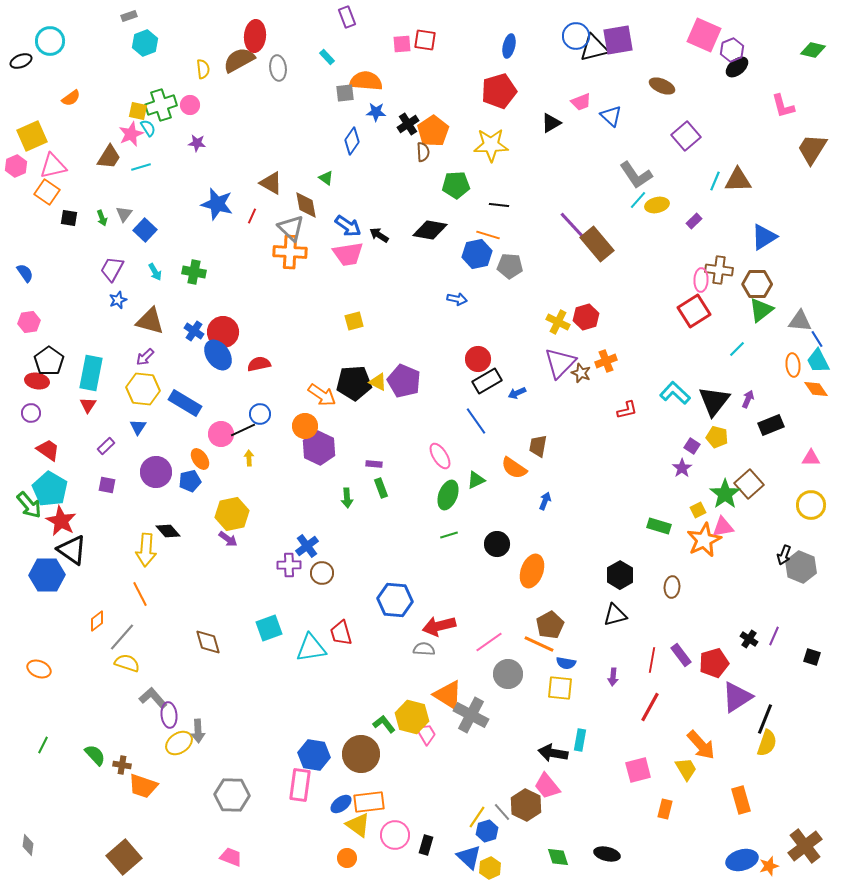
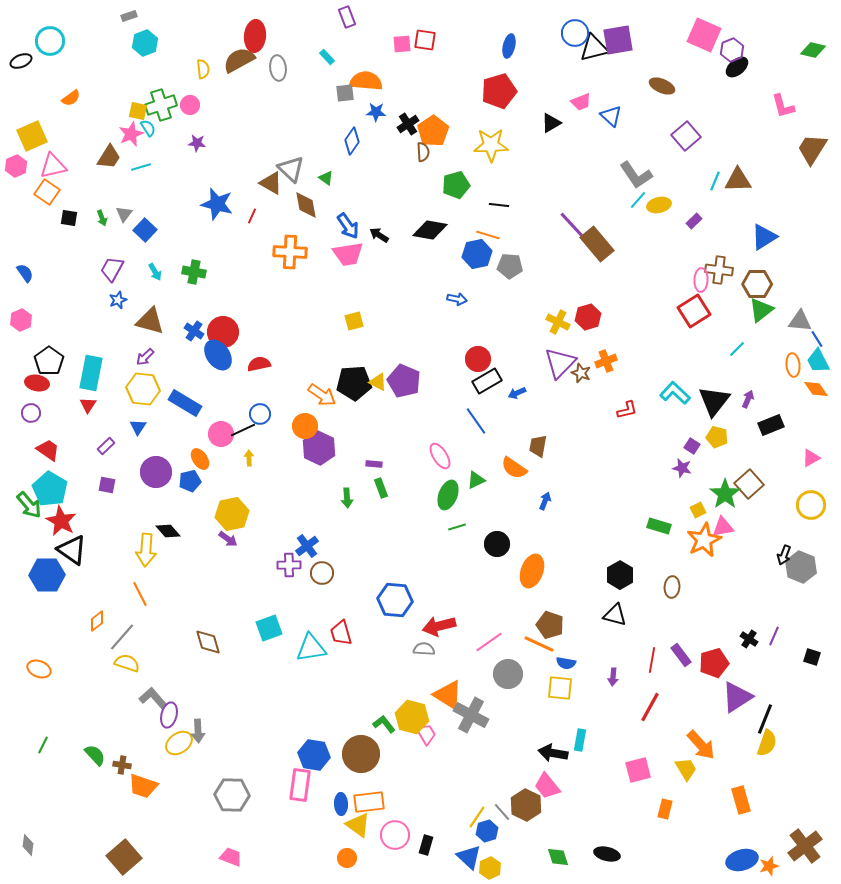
blue circle at (576, 36): moved 1 px left, 3 px up
green pentagon at (456, 185): rotated 12 degrees counterclockwise
yellow ellipse at (657, 205): moved 2 px right
blue arrow at (348, 226): rotated 20 degrees clockwise
gray triangle at (291, 228): moved 59 px up
red hexagon at (586, 317): moved 2 px right
pink hexagon at (29, 322): moved 8 px left, 2 px up; rotated 15 degrees counterclockwise
red ellipse at (37, 381): moved 2 px down
pink triangle at (811, 458): rotated 30 degrees counterclockwise
purple star at (682, 468): rotated 24 degrees counterclockwise
green line at (449, 535): moved 8 px right, 8 px up
black triangle at (615, 615): rotated 30 degrees clockwise
brown pentagon at (550, 625): rotated 24 degrees counterclockwise
purple ellipse at (169, 715): rotated 20 degrees clockwise
blue ellipse at (341, 804): rotated 55 degrees counterclockwise
